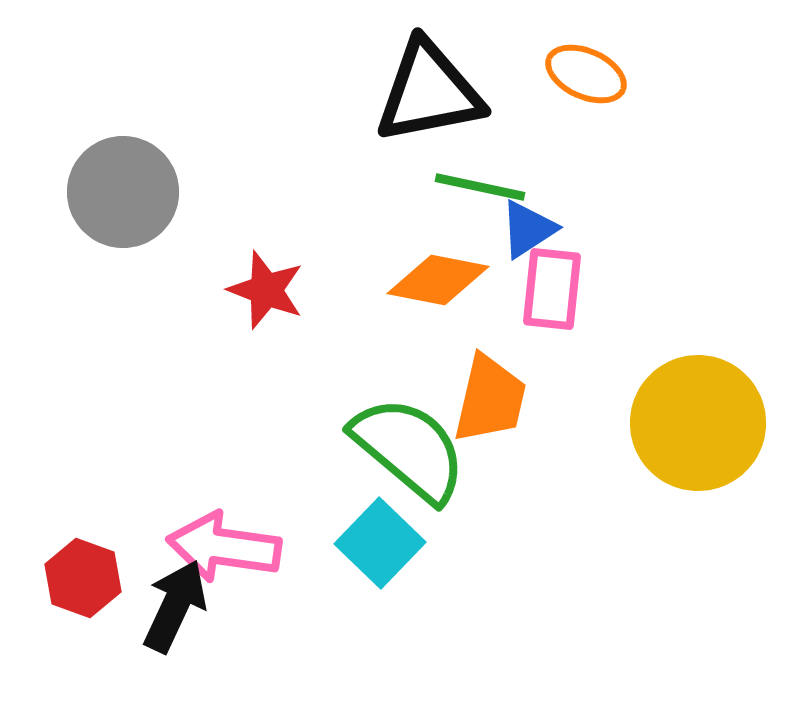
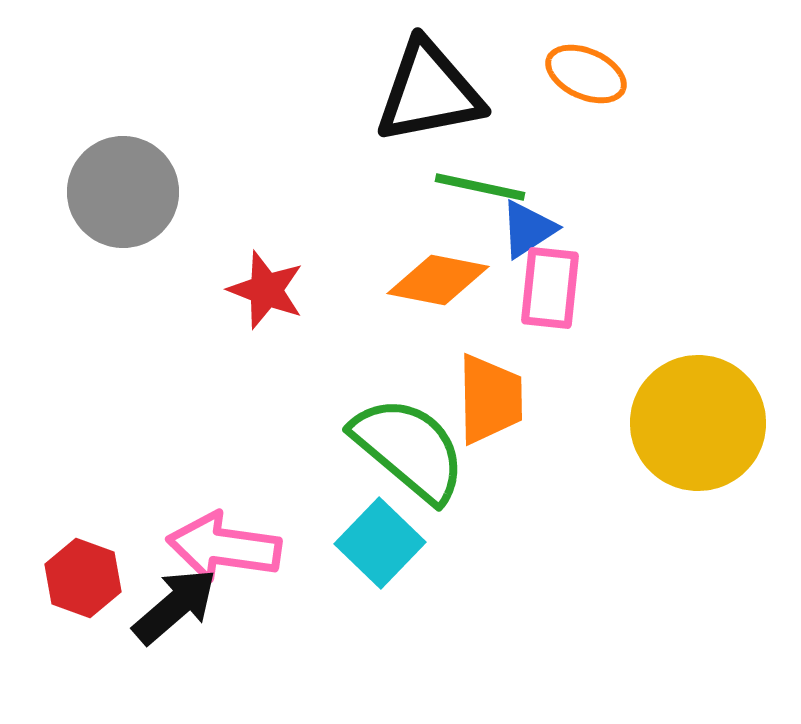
pink rectangle: moved 2 px left, 1 px up
orange trapezoid: rotated 14 degrees counterclockwise
black arrow: rotated 24 degrees clockwise
